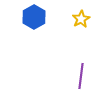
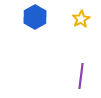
blue hexagon: moved 1 px right
